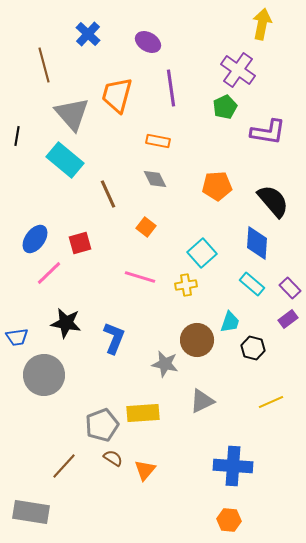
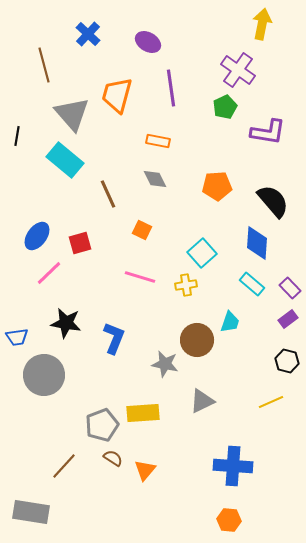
orange square at (146, 227): moved 4 px left, 3 px down; rotated 12 degrees counterclockwise
blue ellipse at (35, 239): moved 2 px right, 3 px up
black hexagon at (253, 348): moved 34 px right, 13 px down
